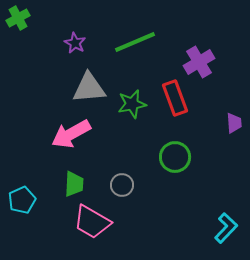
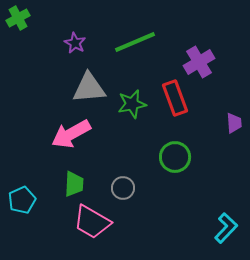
gray circle: moved 1 px right, 3 px down
